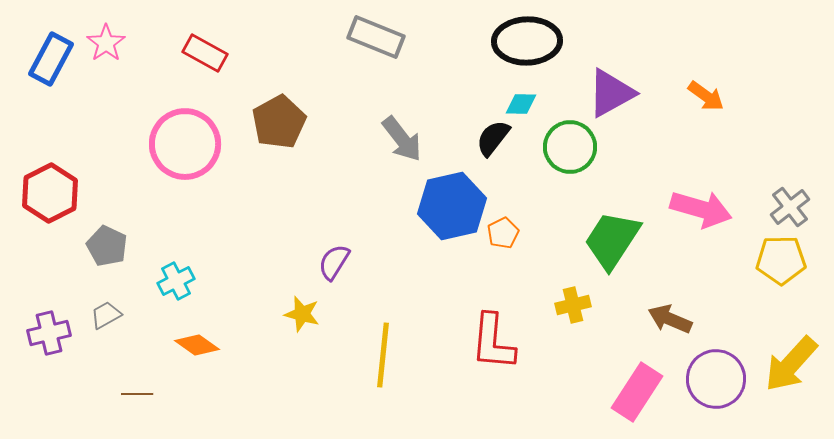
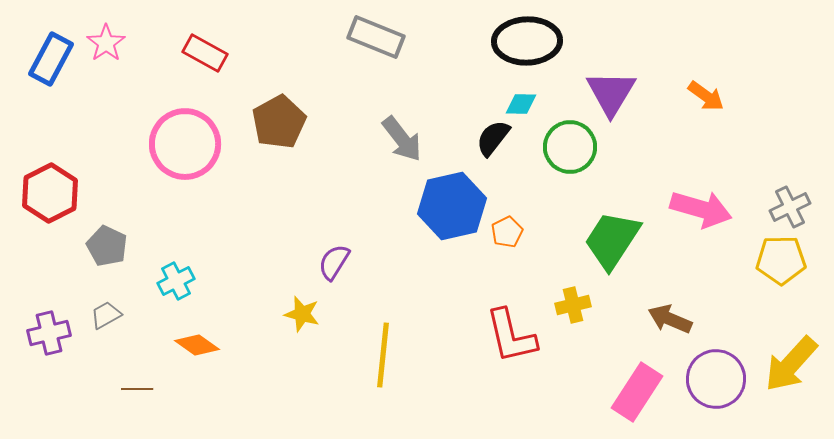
purple triangle: rotated 30 degrees counterclockwise
gray cross: rotated 12 degrees clockwise
orange pentagon: moved 4 px right, 1 px up
red L-shape: moved 18 px right, 6 px up; rotated 18 degrees counterclockwise
brown line: moved 5 px up
